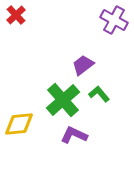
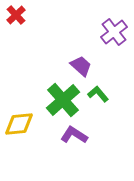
purple cross: moved 12 px down; rotated 24 degrees clockwise
purple trapezoid: moved 2 px left, 1 px down; rotated 80 degrees clockwise
green L-shape: moved 1 px left
purple L-shape: rotated 8 degrees clockwise
